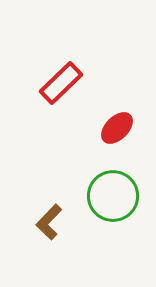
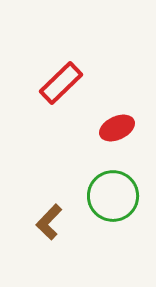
red ellipse: rotated 20 degrees clockwise
